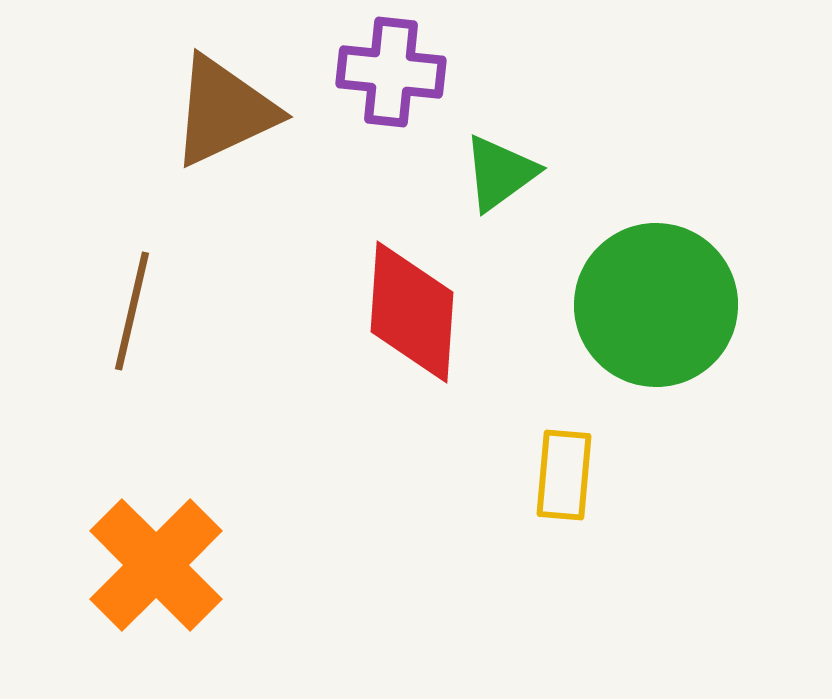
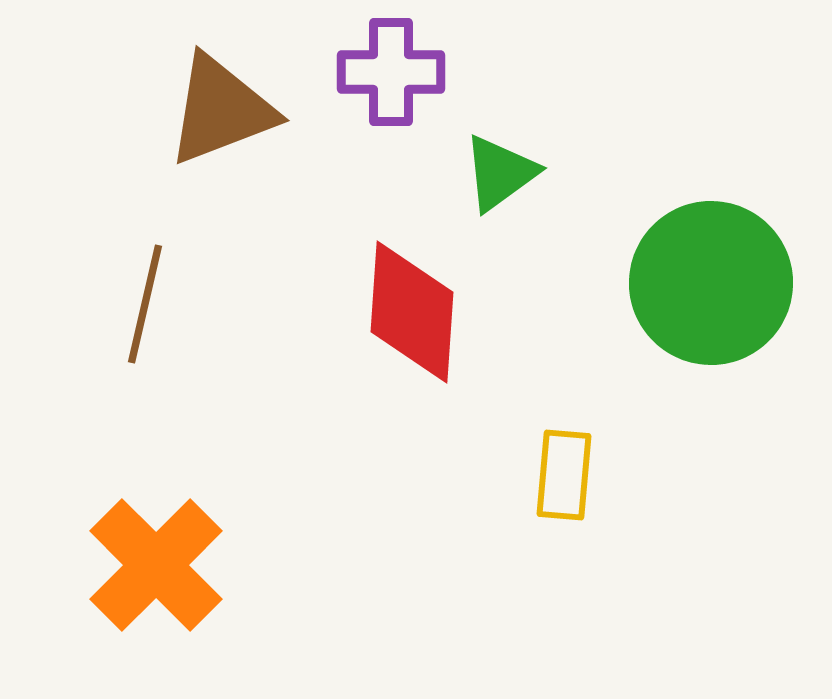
purple cross: rotated 6 degrees counterclockwise
brown triangle: moved 3 px left, 1 px up; rotated 4 degrees clockwise
green circle: moved 55 px right, 22 px up
brown line: moved 13 px right, 7 px up
